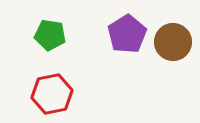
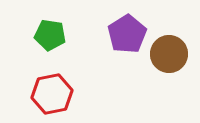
brown circle: moved 4 px left, 12 px down
